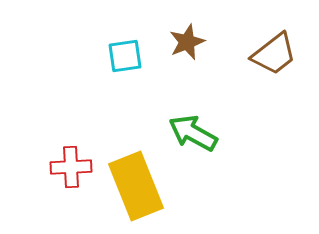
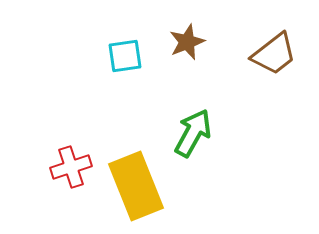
green arrow: rotated 90 degrees clockwise
red cross: rotated 15 degrees counterclockwise
